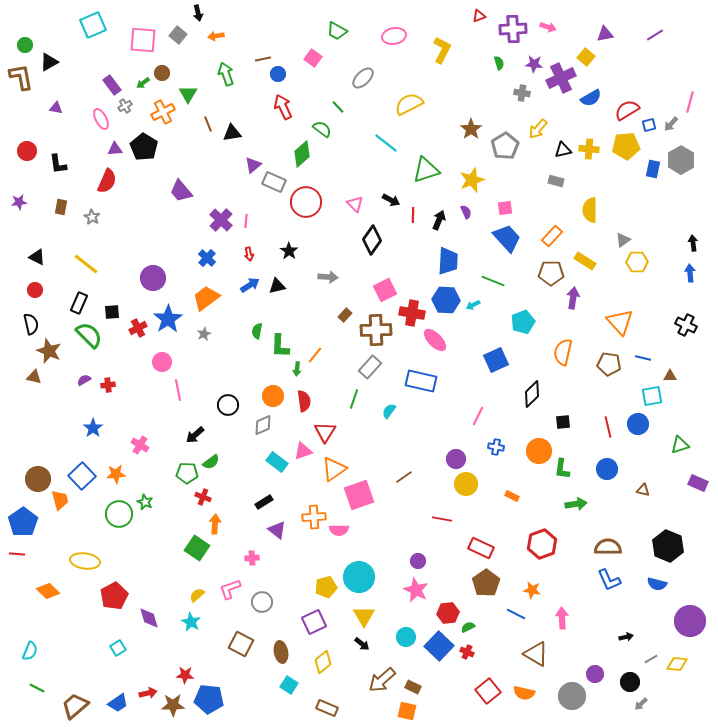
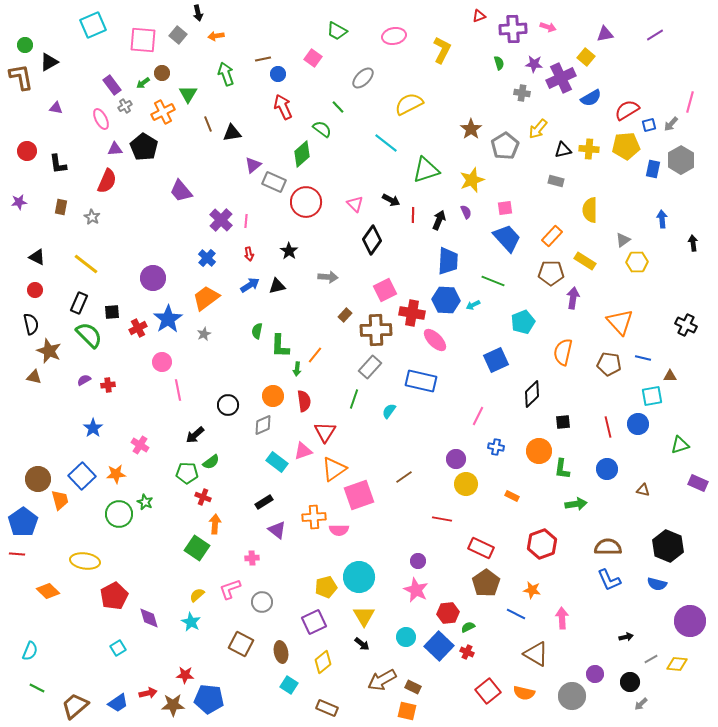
blue arrow at (690, 273): moved 28 px left, 54 px up
brown arrow at (382, 680): rotated 12 degrees clockwise
